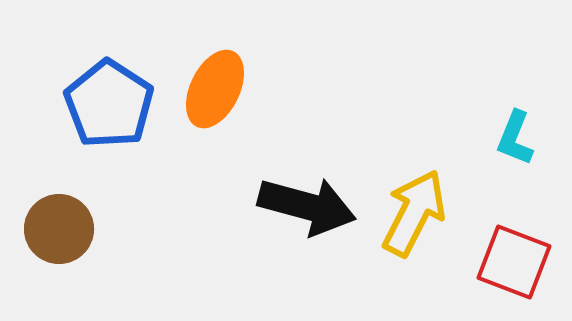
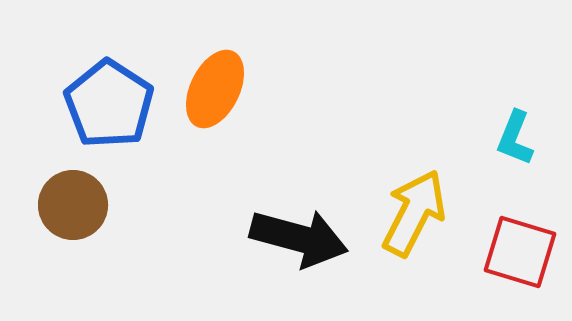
black arrow: moved 8 px left, 32 px down
brown circle: moved 14 px right, 24 px up
red square: moved 6 px right, 10 px up; rotated 4 degrees counterclockwise
